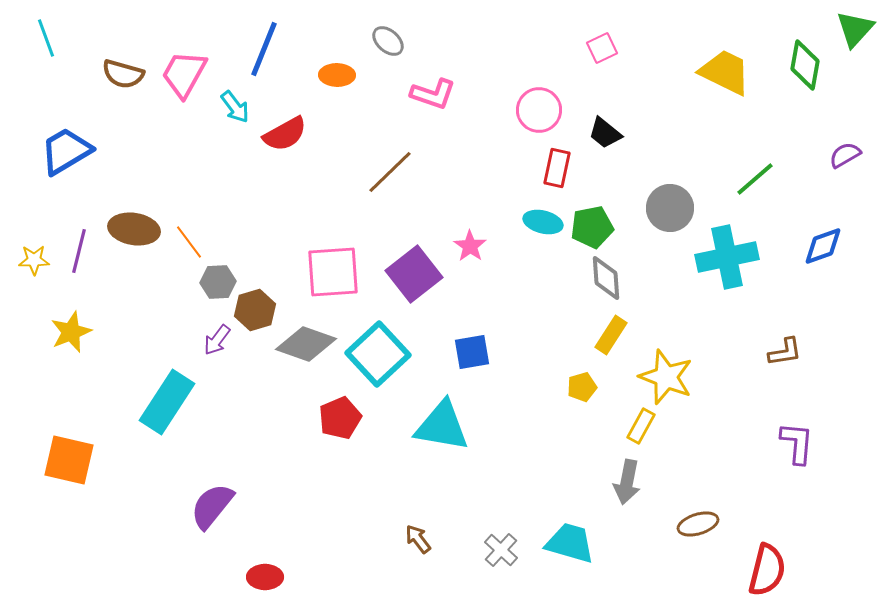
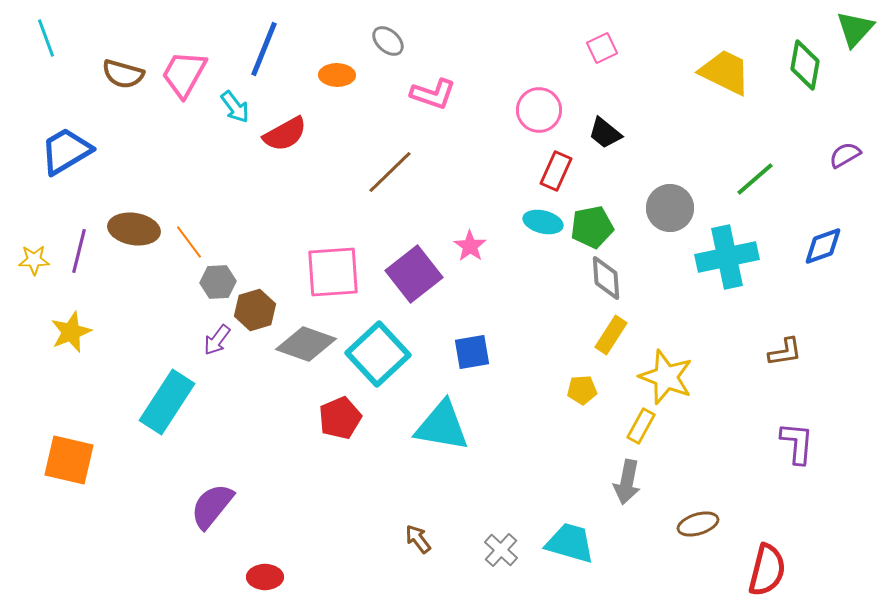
red rectangle at (557, 168): moved 1 px left, 3 px down; rotated 12 degrees clockwise
yellow pentagon at (582, 387): moved 3 px down; rotated 12 degrees clockwise
